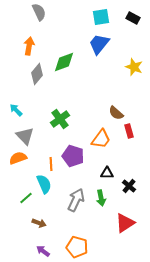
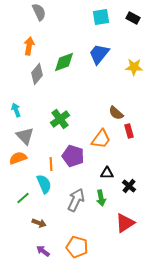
blue trapezoid: moved 10 px down
yellow star: rotated 18 degrees counterclockwise
cyan arrow: rotated 24 degrees clockwise
green line: moved 3 px left
